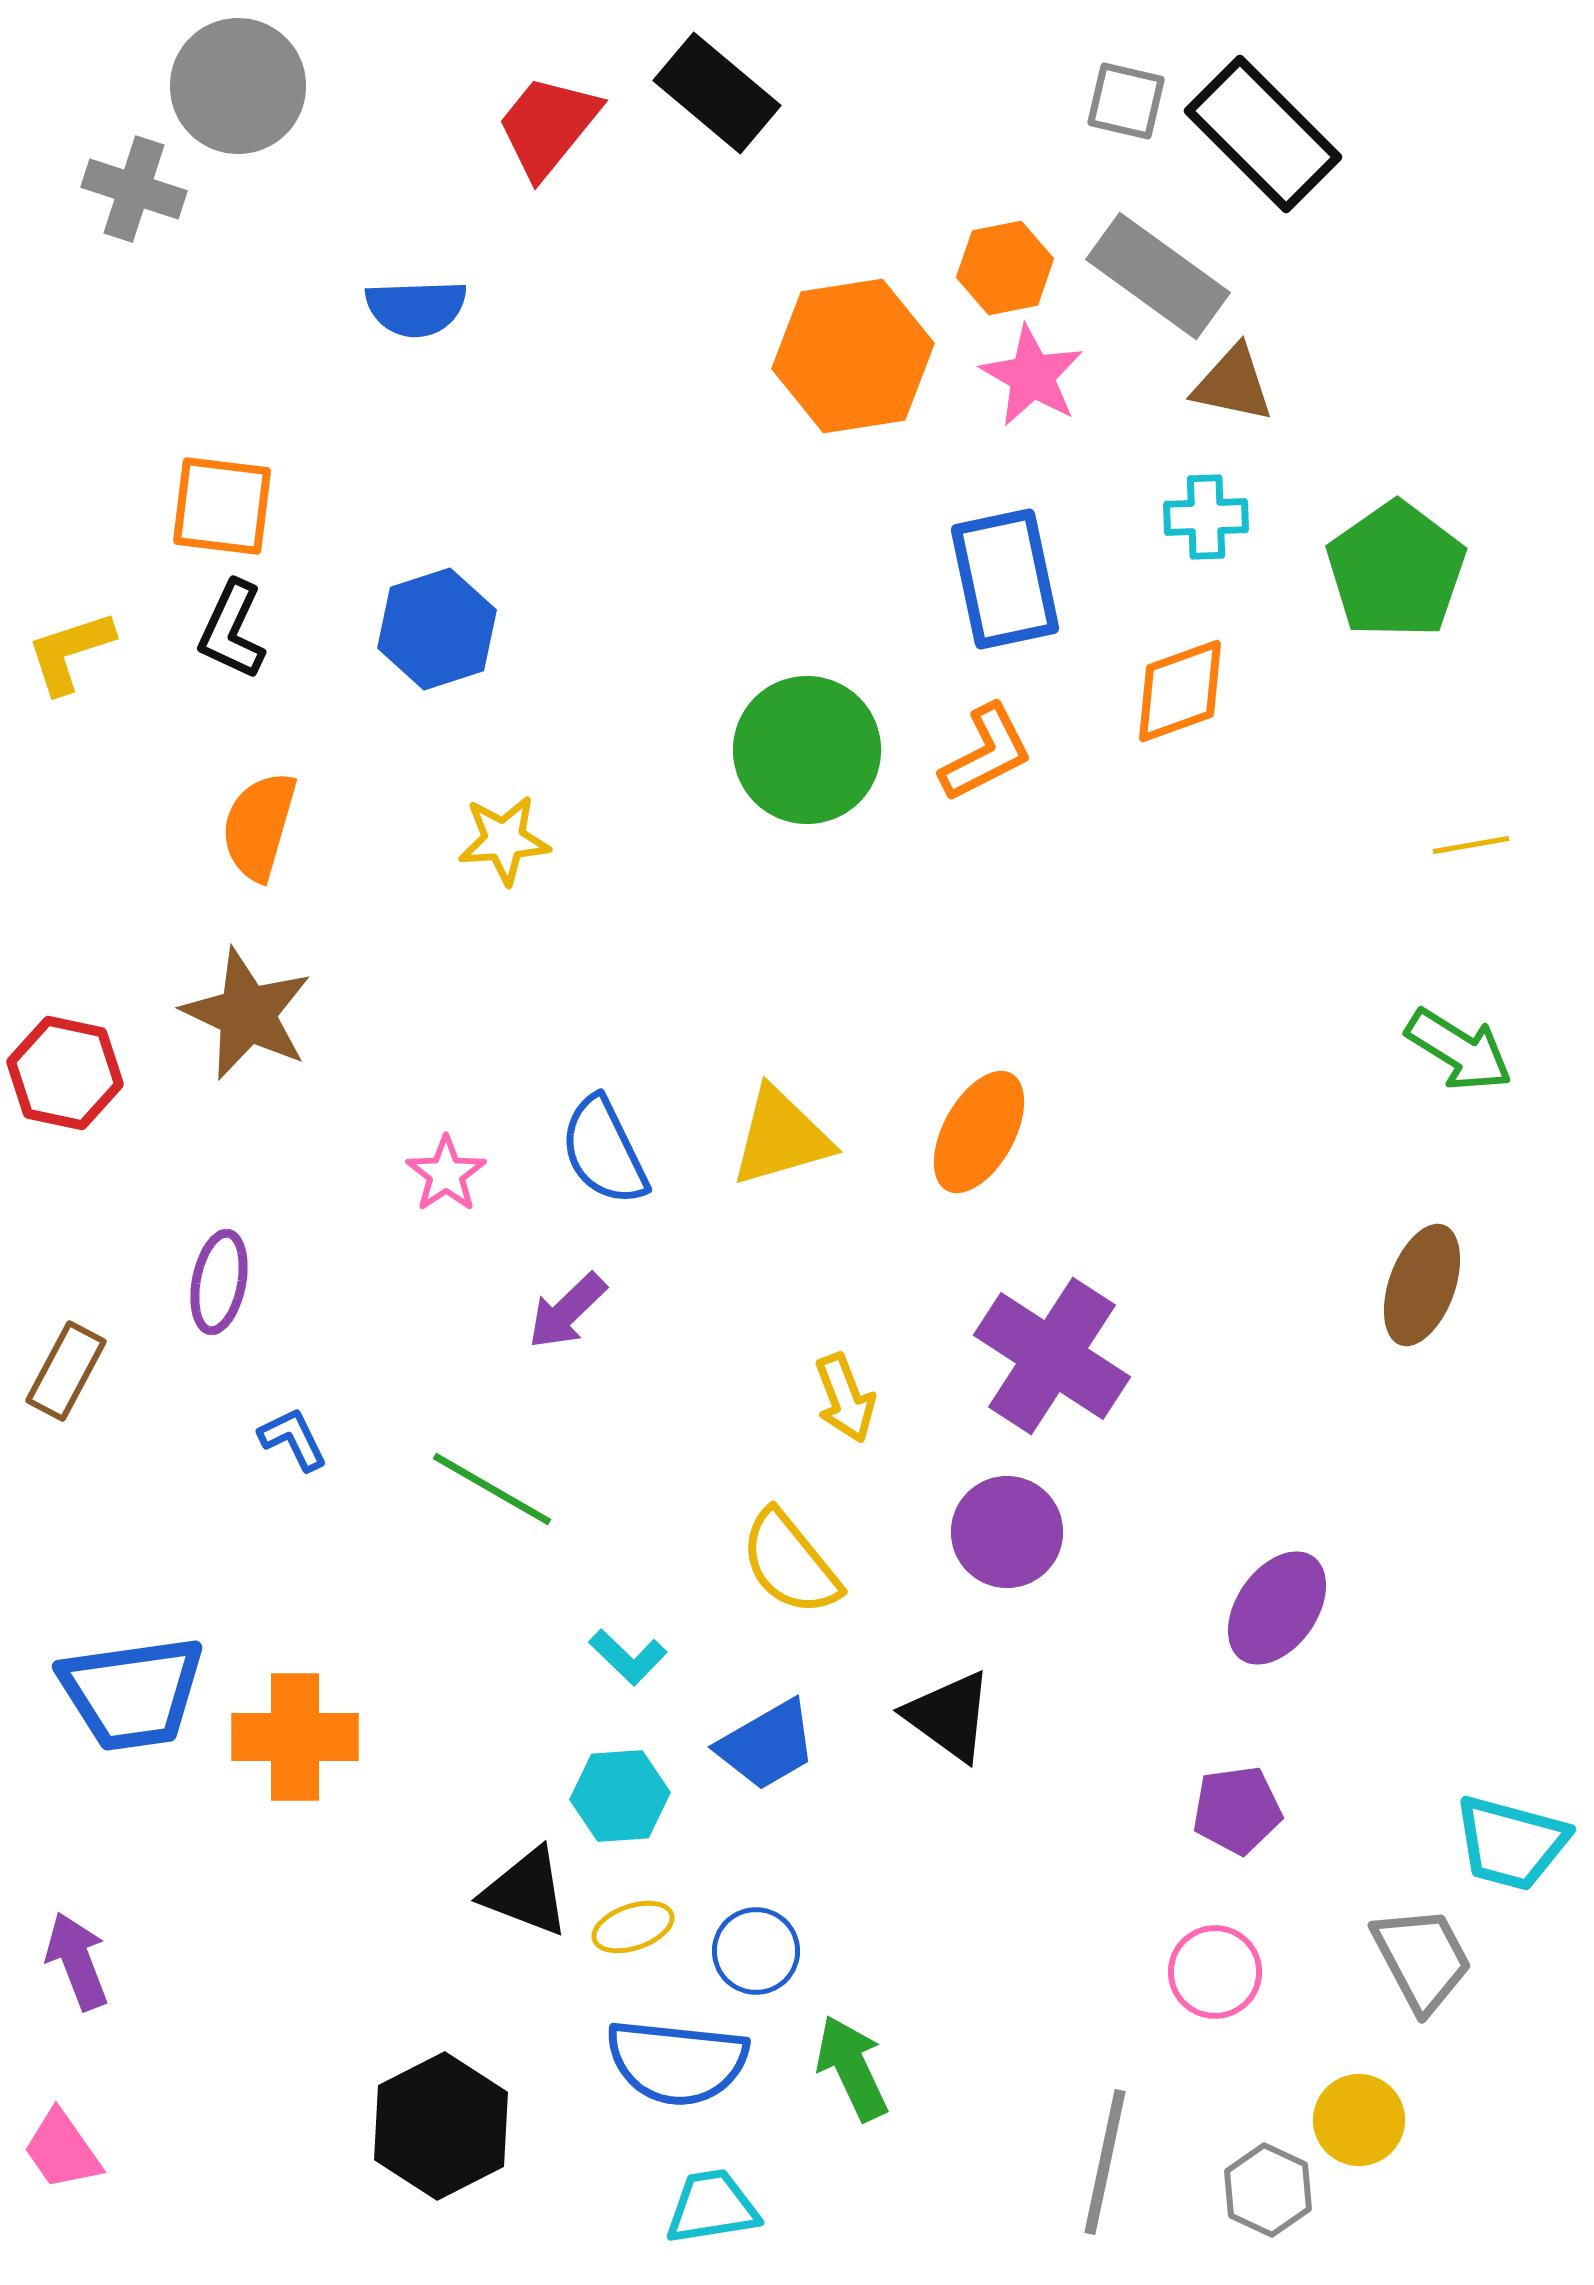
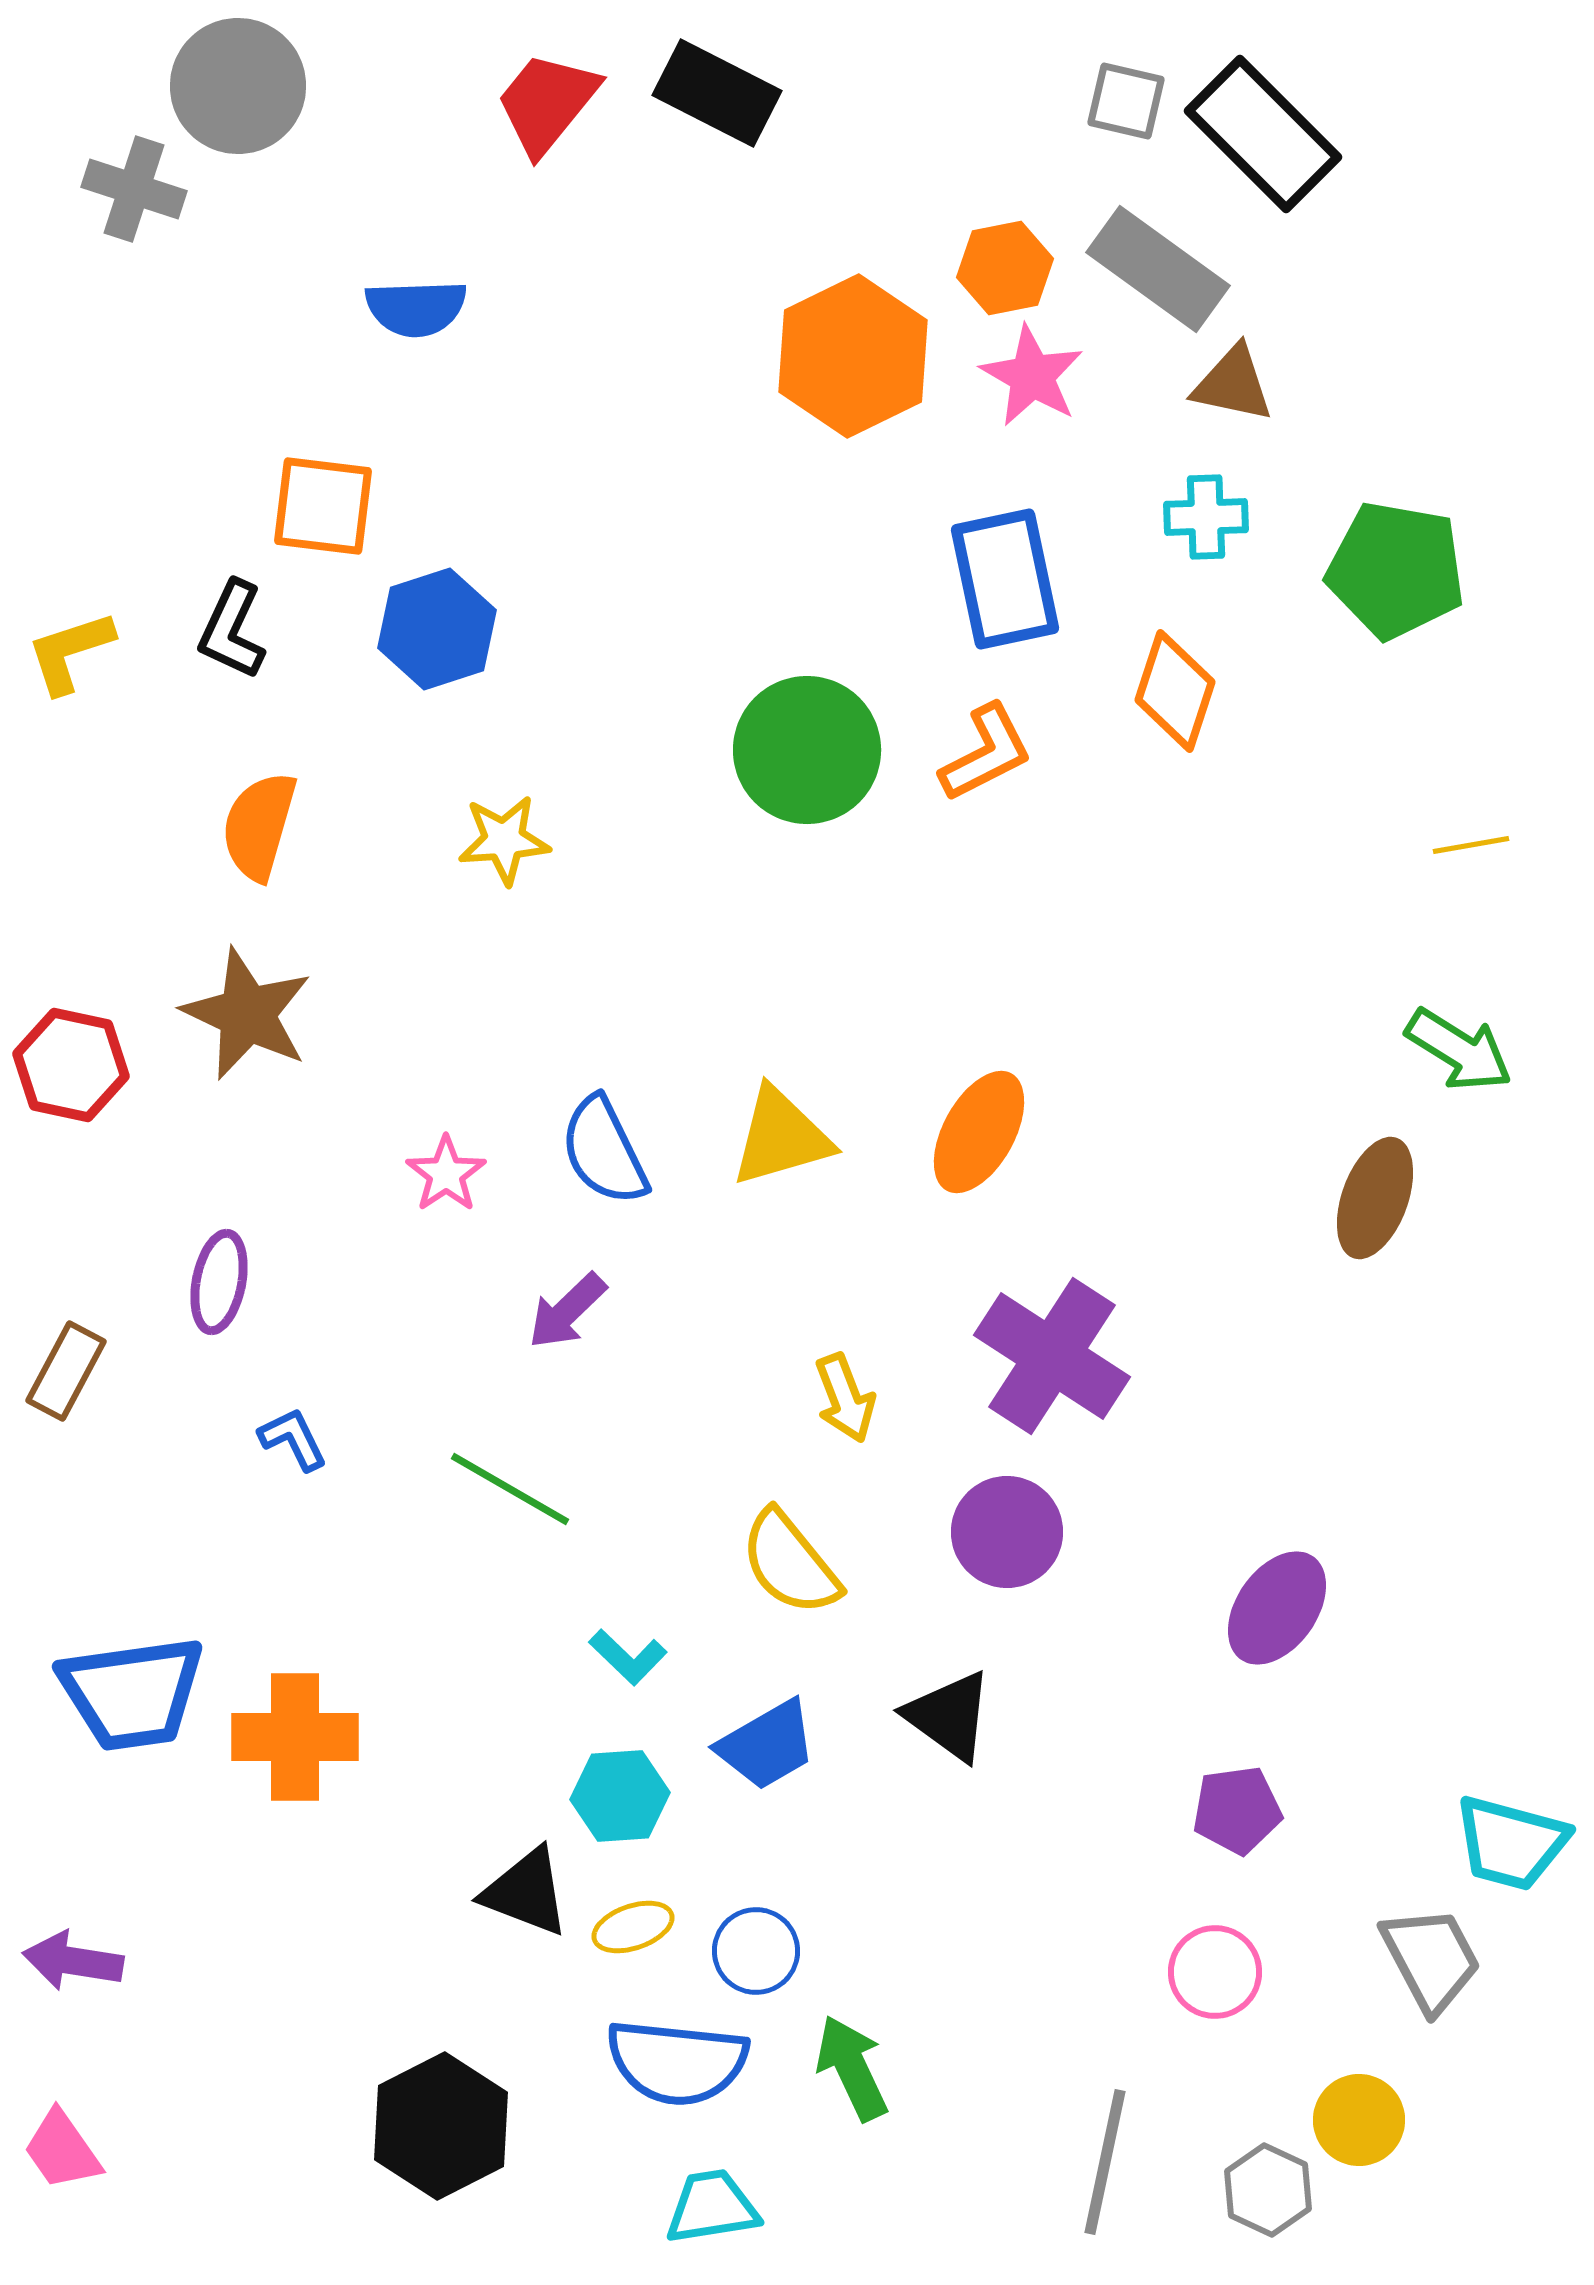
black rectangle at (717, 93): rotated 13 degrees counterclockwise
red trapezoid at (548, 126): moved 1 px left, 23 px up
gray rectangle at (1158, 276): moved 7 px up
orange hexagon at (853, 356): rotated 17 degrees counterclockwise
orange square at (222, 506): moved 101 px right
green pentagon at (1396, 570): rotated 27 degrees counterclockwise
orange diamond at (1180, 691): moved 5 px left; rotated 52 degrees counterclockwise
red hexagon at (65, 1073): moved 6 px right, 8 px up
brown ellipse at (1422, 1285): moved 47 px left, 87 px up
green line at (492, 1489): moved 18 px right
gray trapezoid at (1422, 1959): moved 9 px right
purple arrow at (77, 1961): moved 4 px left; rotated 60 degrees counterclockwise
